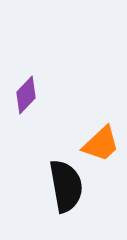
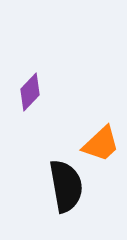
purple diamond: moved 4 px right, 3 px up
